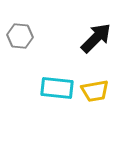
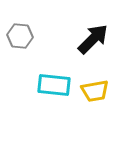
black arrow: moved 3 px left, 1 px down
cyan rectangle: moved 3 px left, 3 px up
